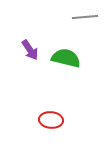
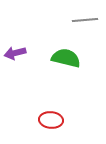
gray line: moved 3 px down
purple arrow: moved 15 px left, 3 px down; rotated 110 degrees clockwise
